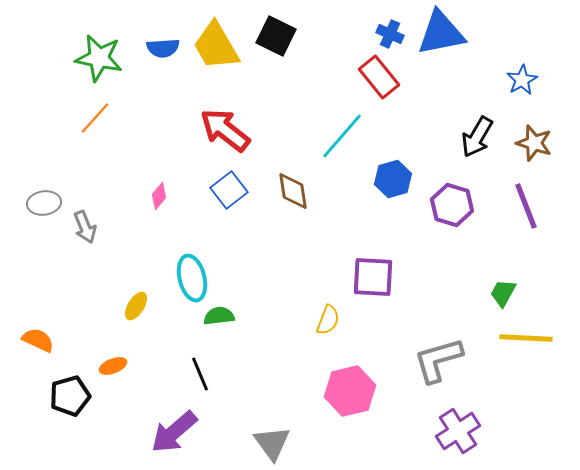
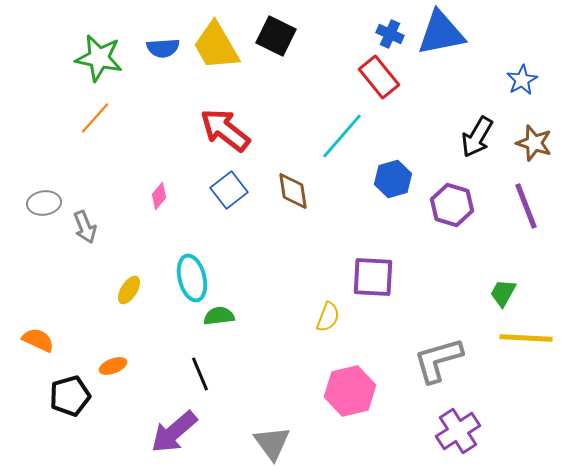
yellow ellipse: moved 7 px left, 16 px up
yellow semicircle: moved 3 px up
